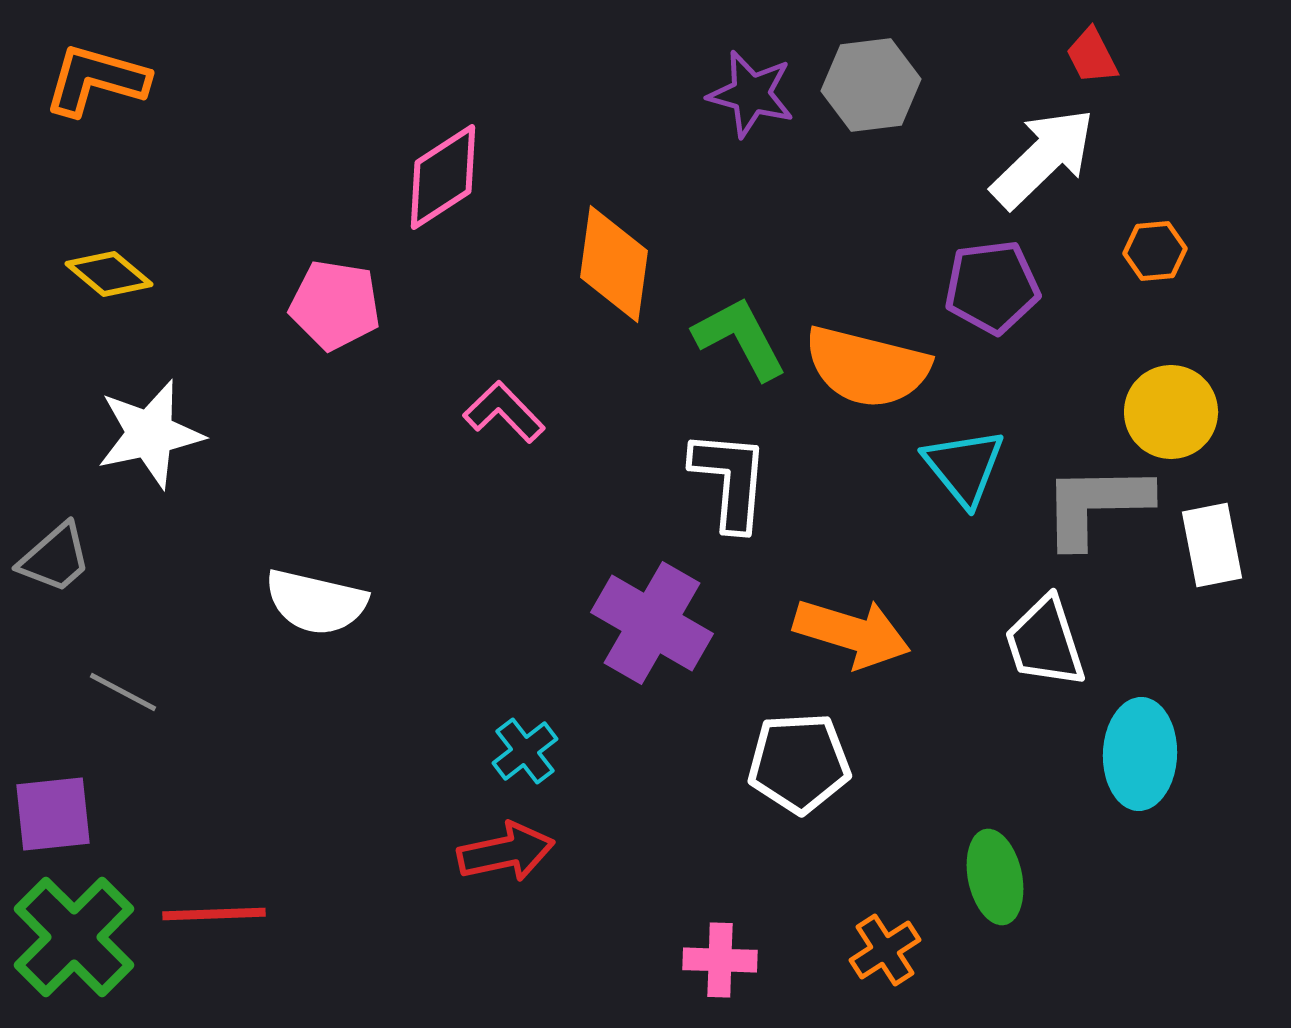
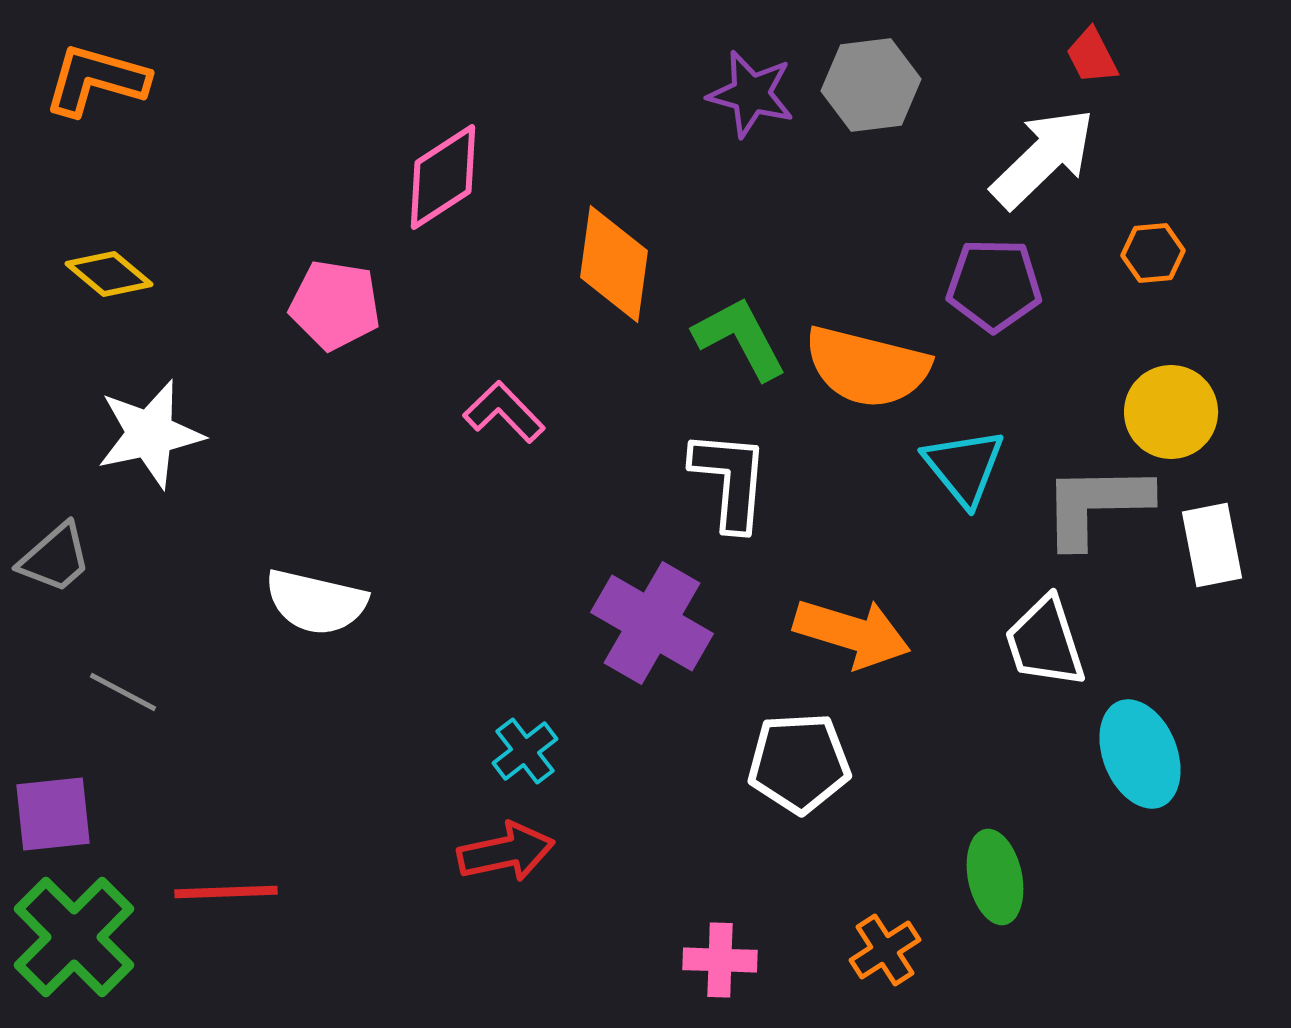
orange hexagon: moved 2 px left, 2 px down
purple pentagon: moved 2 px right, 2 px up; rotated 8 degrees clockwise
cyan ellipse: rotated 24 degrees counterclockwise
red line: moved 12 px right, 22 px up
